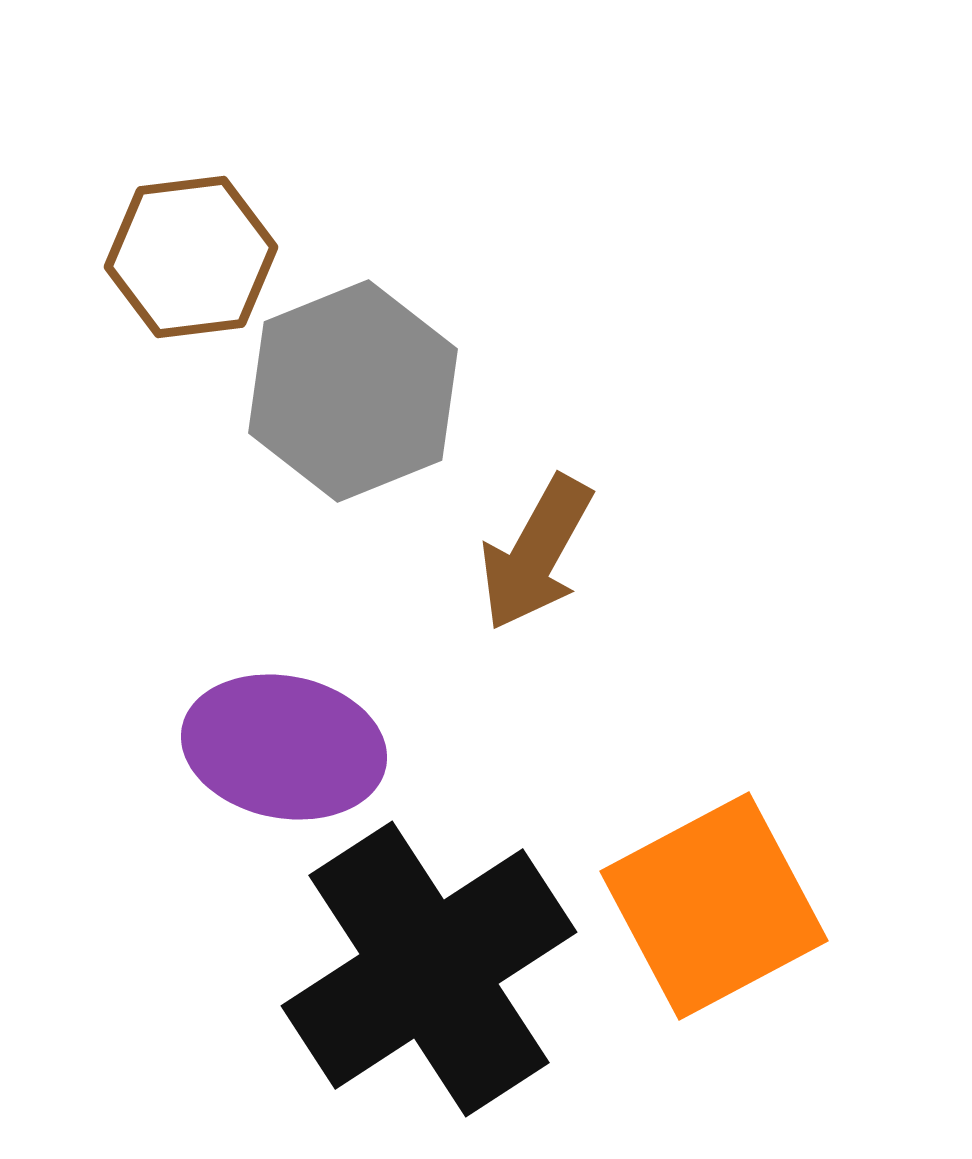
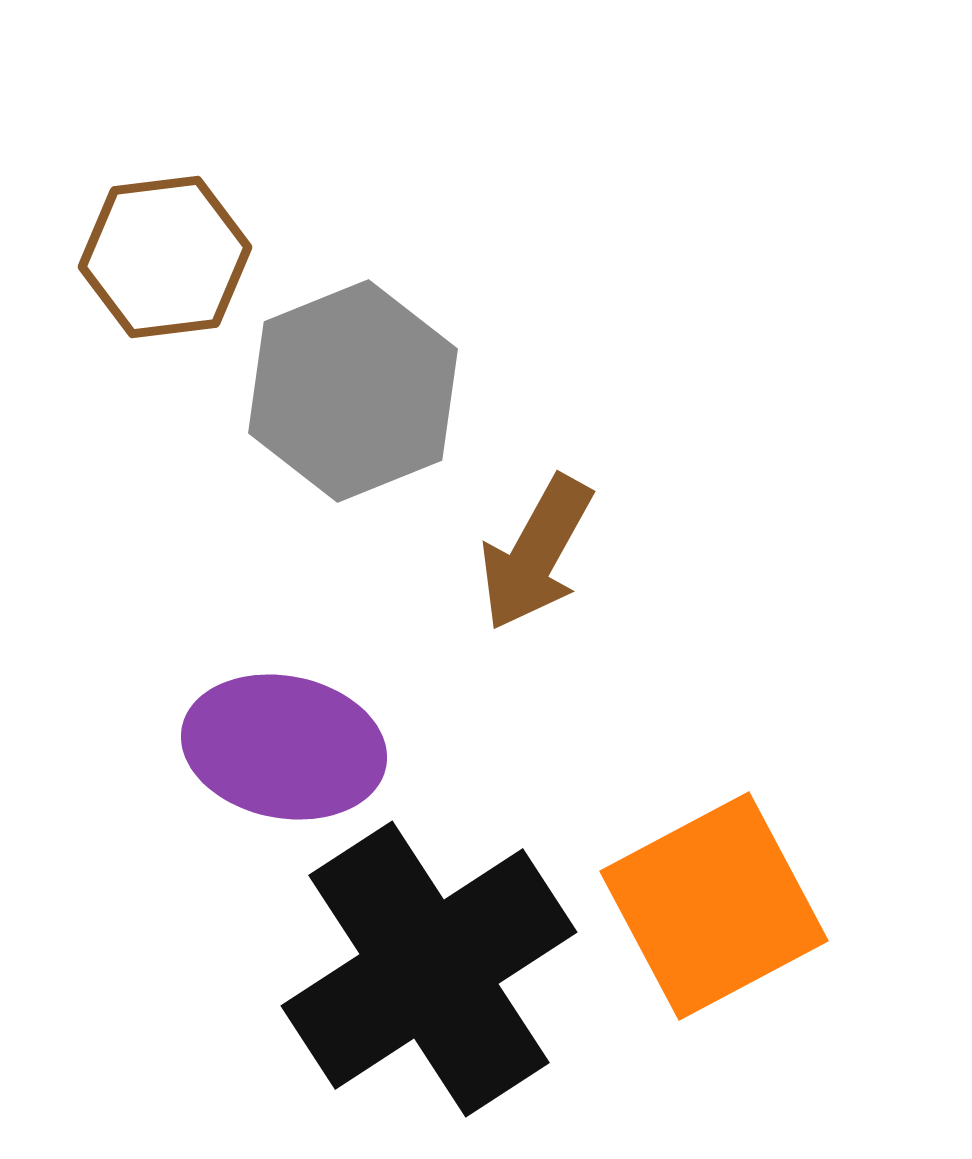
brown hexagon: moved 26 px left
